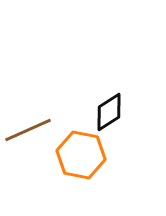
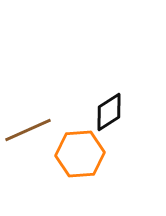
orange hexagon: moved 1 px left, 1 px up; rotated 15 degrees counterclockwise
